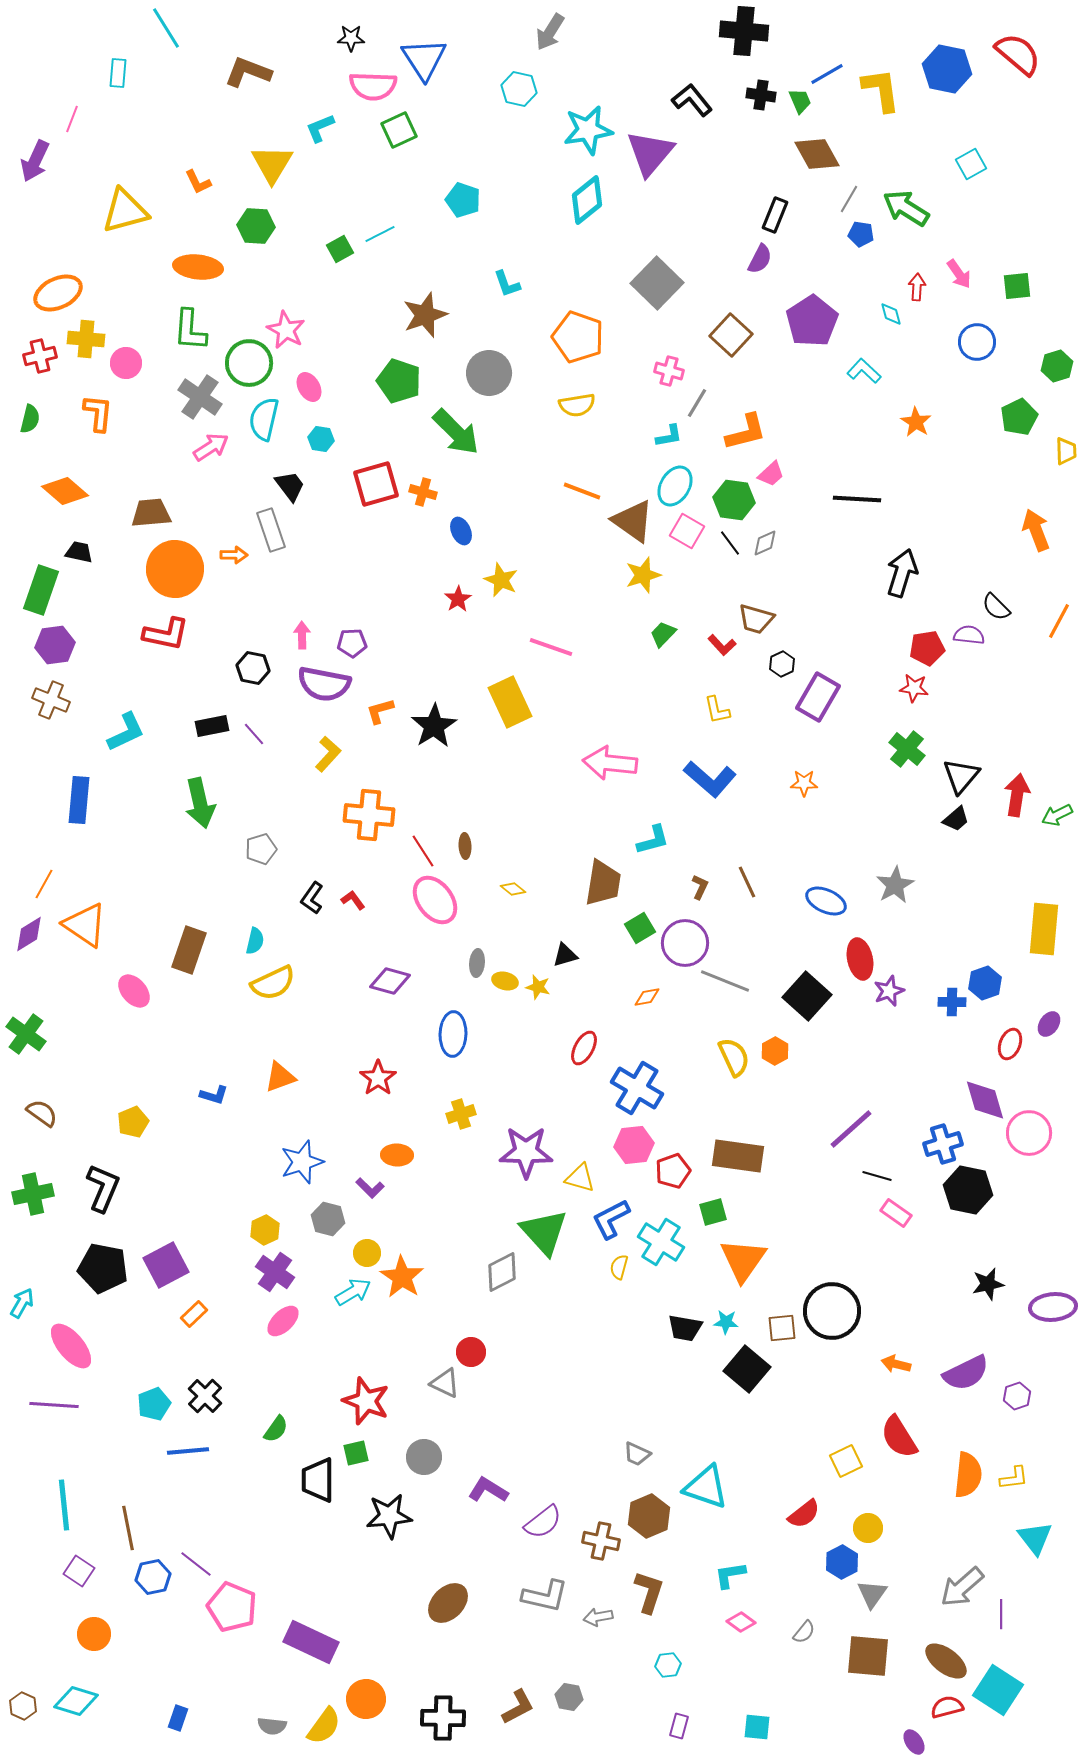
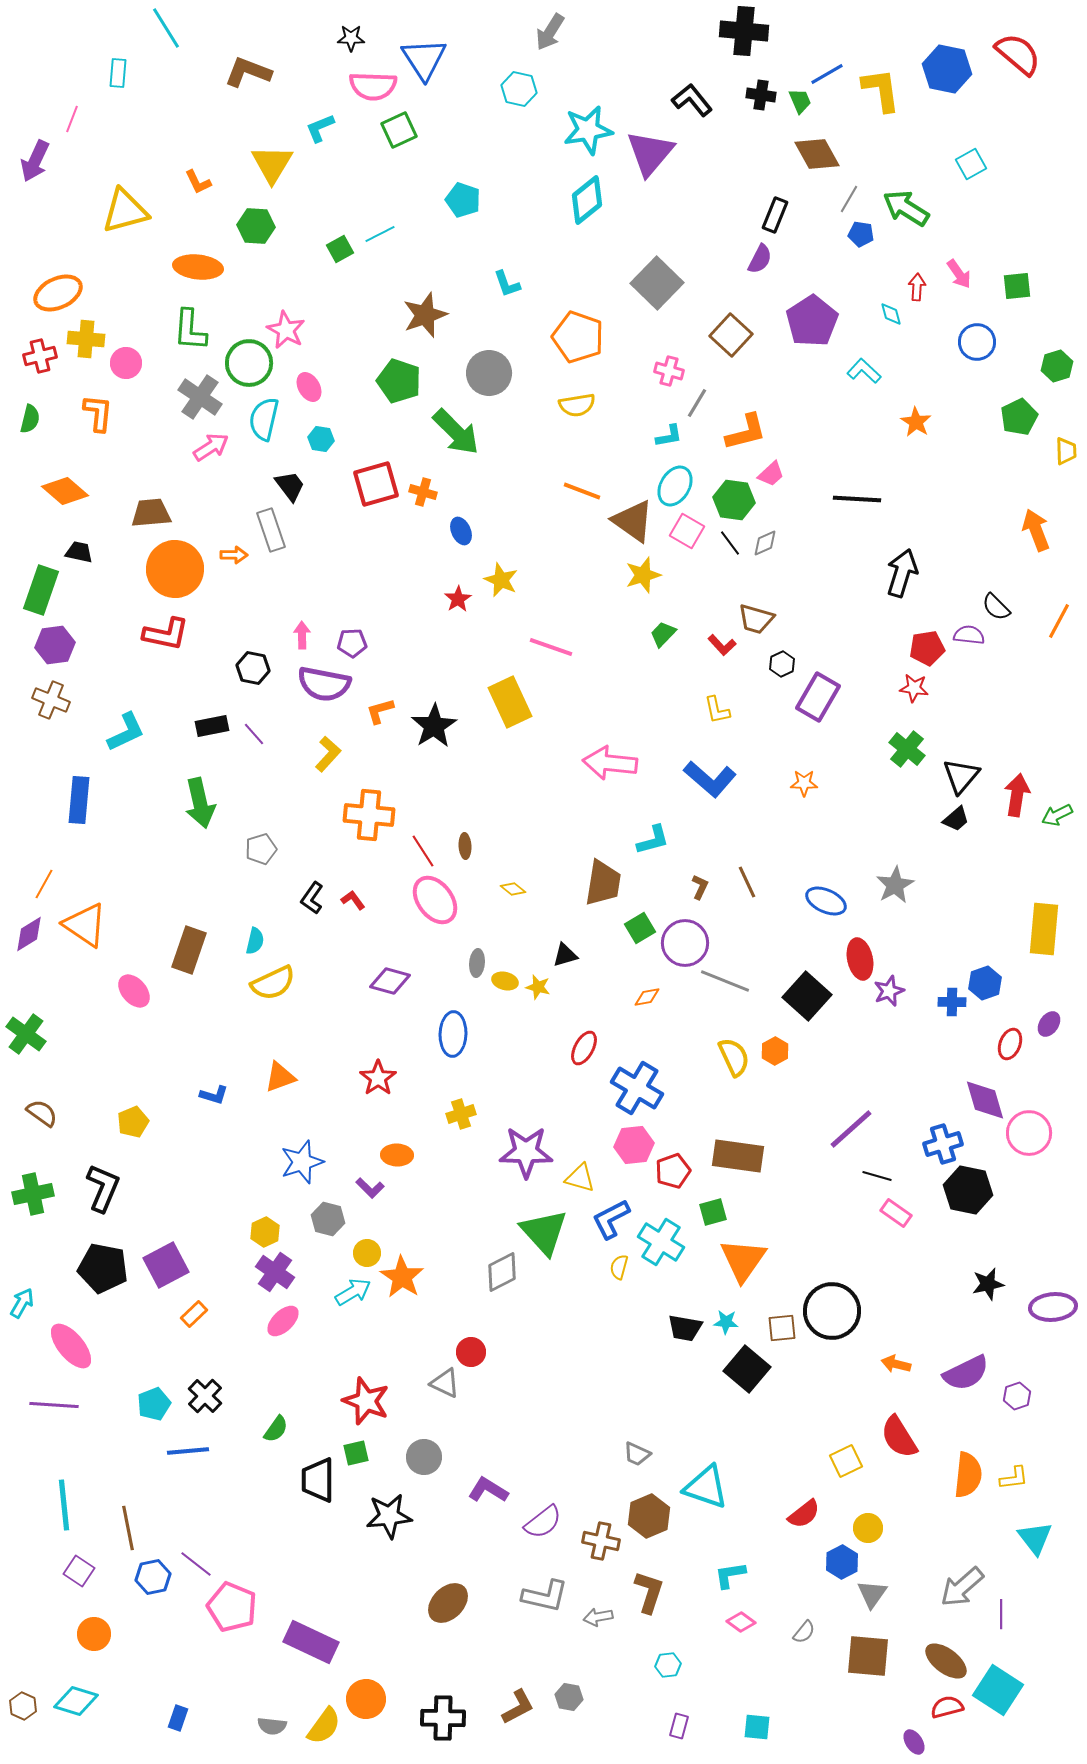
yellow hexagon at (265, 1230): moved 2 px down
